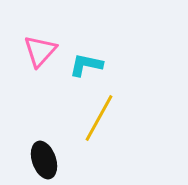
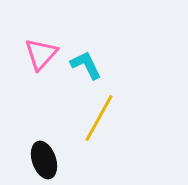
pink triangle: moved 1 px right, 3 px down
cyan L-shape: rotated 52 degrees clockwise
